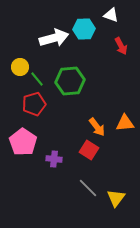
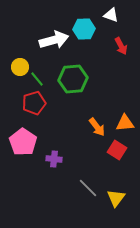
white arrow: moved 2 px down
green hexagon: moved 3 px right, 2 px up
red pentagon: moved 1 px up
red square: moved 28 px right
